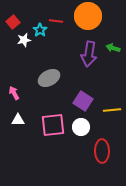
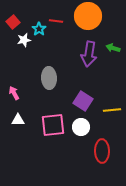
cyan star: moved 1 px left, 1 px up
gray ellipse: rotated 65 degrees counterclockwise
